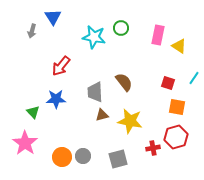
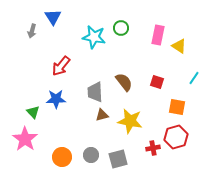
red square: moved 11 px left, 1 px up
pink star: moved 4 px up
gray circle: moved 8 px right, 1 px up
